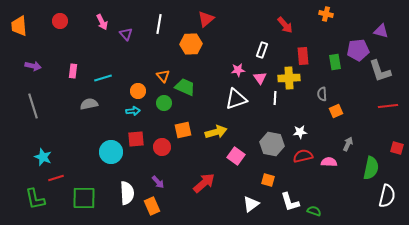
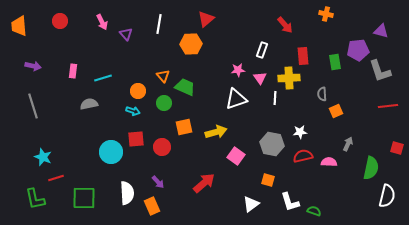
cyan arrow at (133, 111): rotated 24 degrees clockwise
orange square at (183, 130): moved 1 px right, 3 px up
